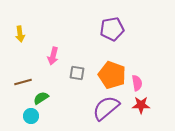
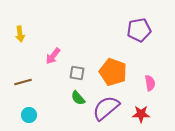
purple pentagon: moved 27 px right, 1 px down
pink arrow: rotated 24 degrees clockwise
orange pentagon: moved 1 px right, 3 px up
pink semicircle: moved 13 px right
green semicircle: moved 37 px right; rotated 98 degrees counterclockwise
red star: moved 9 px down
cyan circle: moved 2 px left, 1 px up
